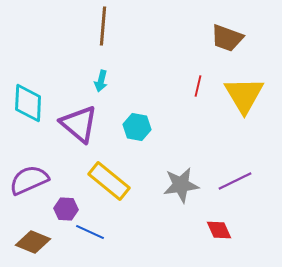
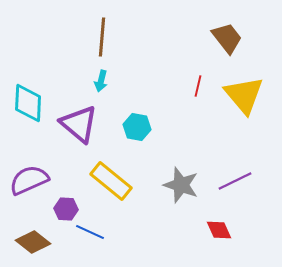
brown line: moved 1 px left, 11 px down
brown trapezoid: rotated 148 degrees counterclockwise
yellow triangle: rotated 9 degrees counterclockwise
yellow rectangle: moved 2 px right
gray star: rotated 27 degrees clockwise
brown diamond: rotated 16 degrees clockwise
